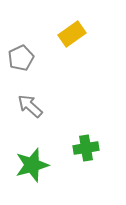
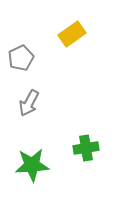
gray arrow: moved 1 px left, 3 px up; rotated 104 degrees counterclockwise
green star: rotated 12 degrees clockwise
